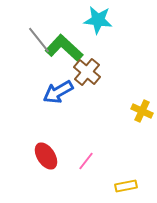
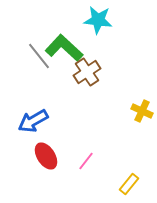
gray line: moved 16 px down
brown cross: rotated 16 degrees clockwise
blue arrow: moved 25 px left, 29 px down
yellow rectangle: moved 3 px right, 2 px up; rotated 40 degrees counterclockwise
